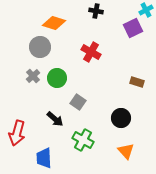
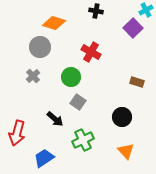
purple square: rotated 18 degrees counterclockwise
green circle: moved 14 px right, 1 px up
black circle: moved 1 px right, 1 px up
green cross: rotated 35 degrees clockwise
blue trapezoid: rotated 60 degrees clockwise
